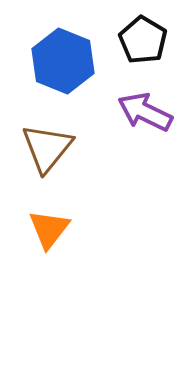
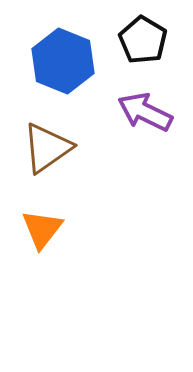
brown triangle: rotated 16 degrees clockwise
orange triangle: moved 7 px left
